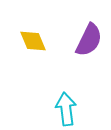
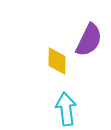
yellow diamond: moved 24 px right, 20 px down; rotated 24 degrees clockwise
